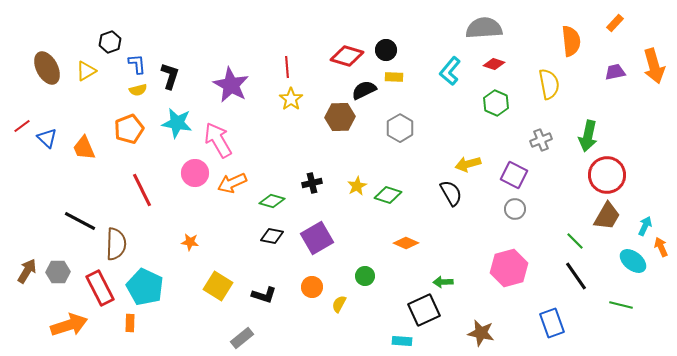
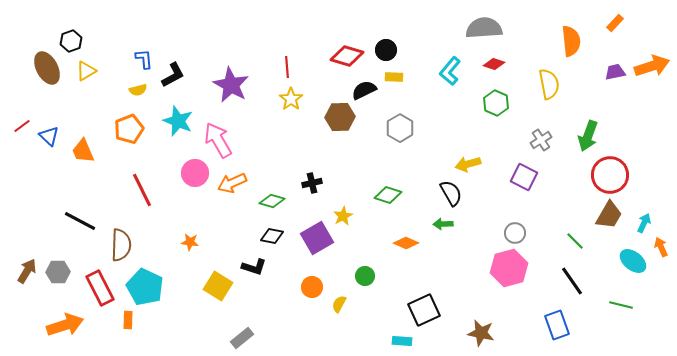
black hexagon at (110, 42): moved 39 px left, 1 px up
blue L-shape at (137, 64): moved 7 px right, 5 px up
orange arrow at (654, 66): moved 2 px left; rotated 92 degrees counterclockwise
black L-shape at (170, 76): moved 3 px right, 1 px up; rotated 44 degrees clockwise
cyan star at (177, 123): moved 1 px right, 2 px up; rotated 12 degrees clockwise
green arrow at (588, 136): rotated 8 degrees clockwise
blue triangle at (47, 138): moved 2 px right, 2 px up
gray cross at (541, 140): rotated 10 degrees counterclockwise
orange trapezoid at (84, 148): moved 1 px left, 3 px down
purple square at (514, 175): moved 10 px right, 2 px down
red circle at (607, 175): moved 3 px right
yellow star at (357, 186): moved 14 px left, 30 px down
gray circle at (515, 209): moved 24 px down
brown trapezoid at (607, 216): moved 2 px right, 1 px up
cyan arrow at (645, 226): moved 1 px left, 3 px up
brown semicircle at (116, 244): moved 5 px right, 1 px down
black line at (576, 276): moved 4 px left, 5 px down
green arrow at (443, 282): moved 58 px up
black L-shape at (264, 295): moved 10 px left, 28 px up
orange rectangle at (130, 323): moved 2 px left, 3 px up
blue rectangle at (552, 323): moved 5 px right, 2 px down
orange arrow at (69, 325): moved 4 px left
